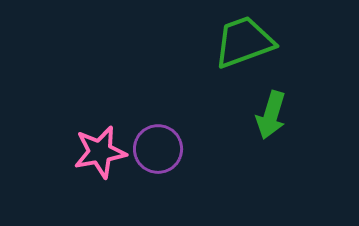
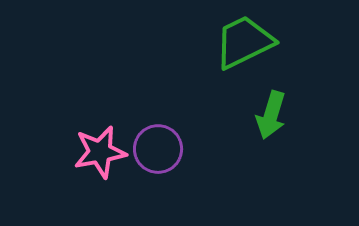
green trapezoid: rotated 6 degrees counterclockwise
